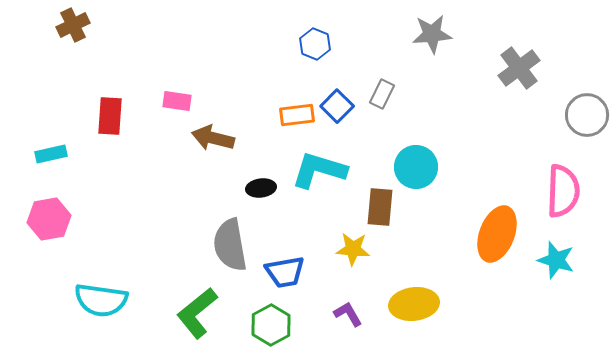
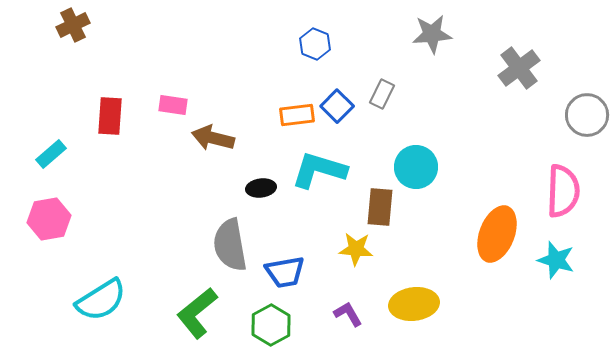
pink rectangle: moved 4 px left, 4 px down
cyan rectangle: rotated 28 degrees counterclockwise
yellow star: moved 3 px right
cyan semicircle: rotated 40 degrees counterclockwise
